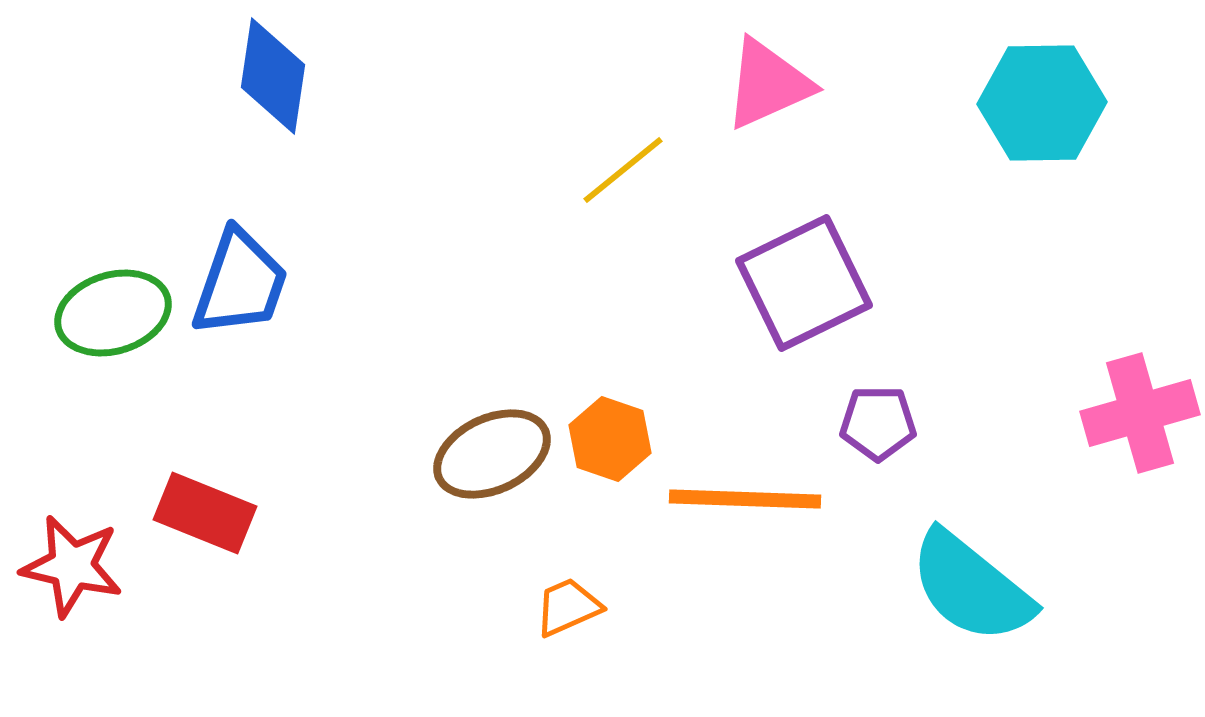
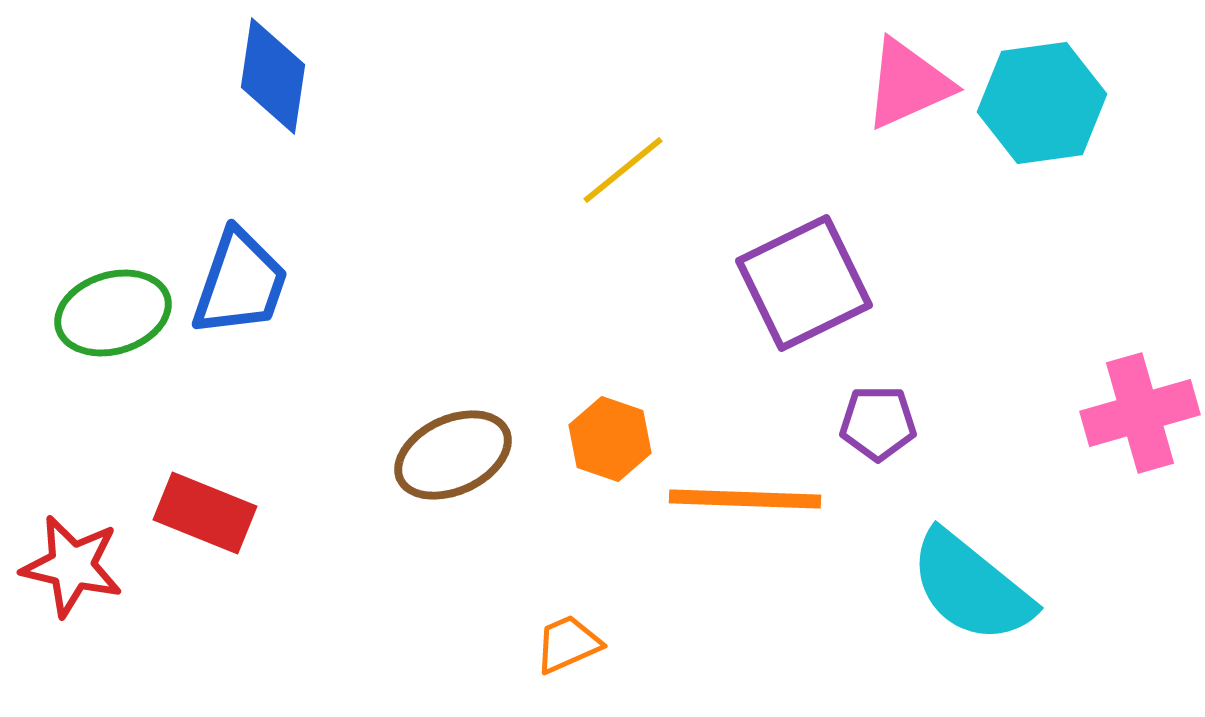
pink triangle: moved 140 px right
cyan hexagon: rotated 7 degrees counterclockwise
brown ellipse: moved 39 px left, 1 px down
orange trapezoid: moved 37 px down
